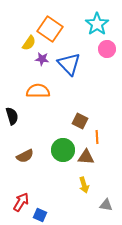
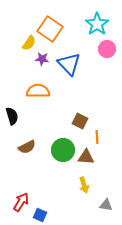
brown semicircle: moved 2 px right, 9 px up
